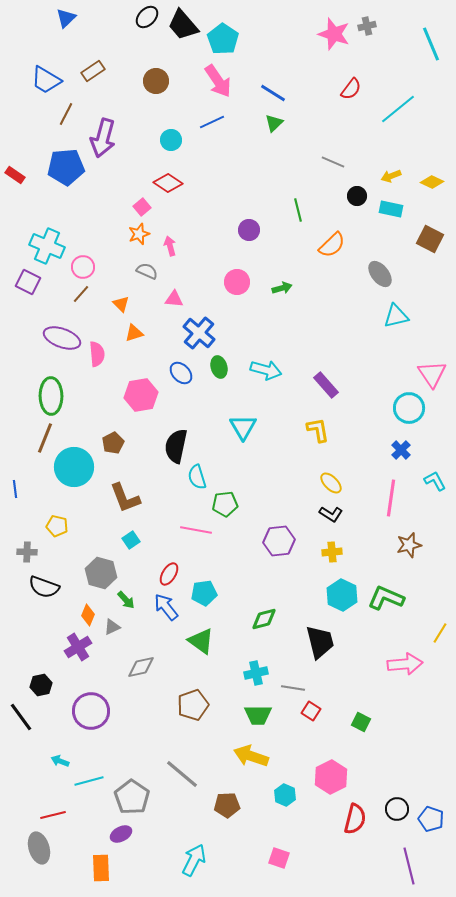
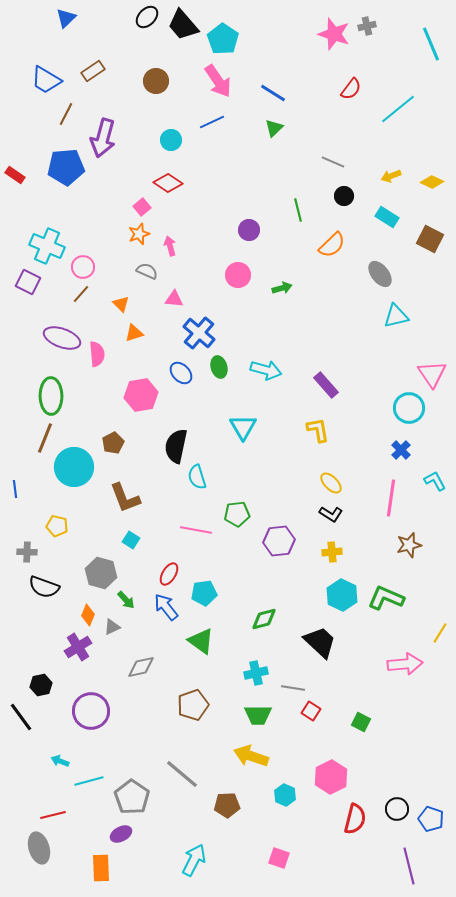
green triangle at (274, 123): moved 5 px down
black circle at (357, 196): moved 13 px left
cyan rectangle at (391, 209): moved 4 px left, 8 px down; rotated 20 degrees clockwise
pink circle at (237, 282): moved 1 px right, 7 px up
green pentagon at (225, 504): moved 12 px right, 10 px down
cyan square at (131, 540): rotated 24 degrees counterclockwise
black trapezoid at (320, 642): rotated 33 degrees counterclockwise
